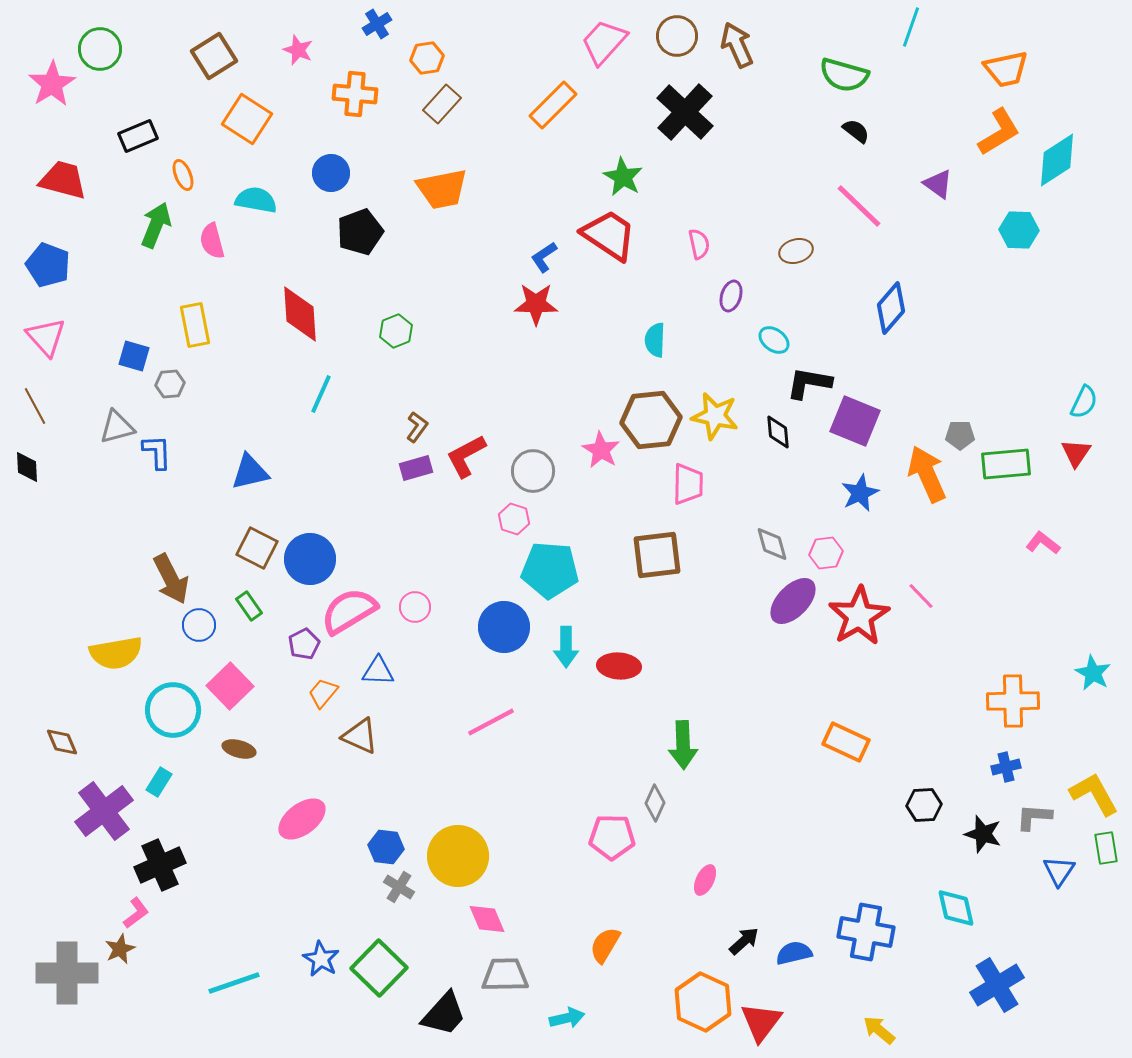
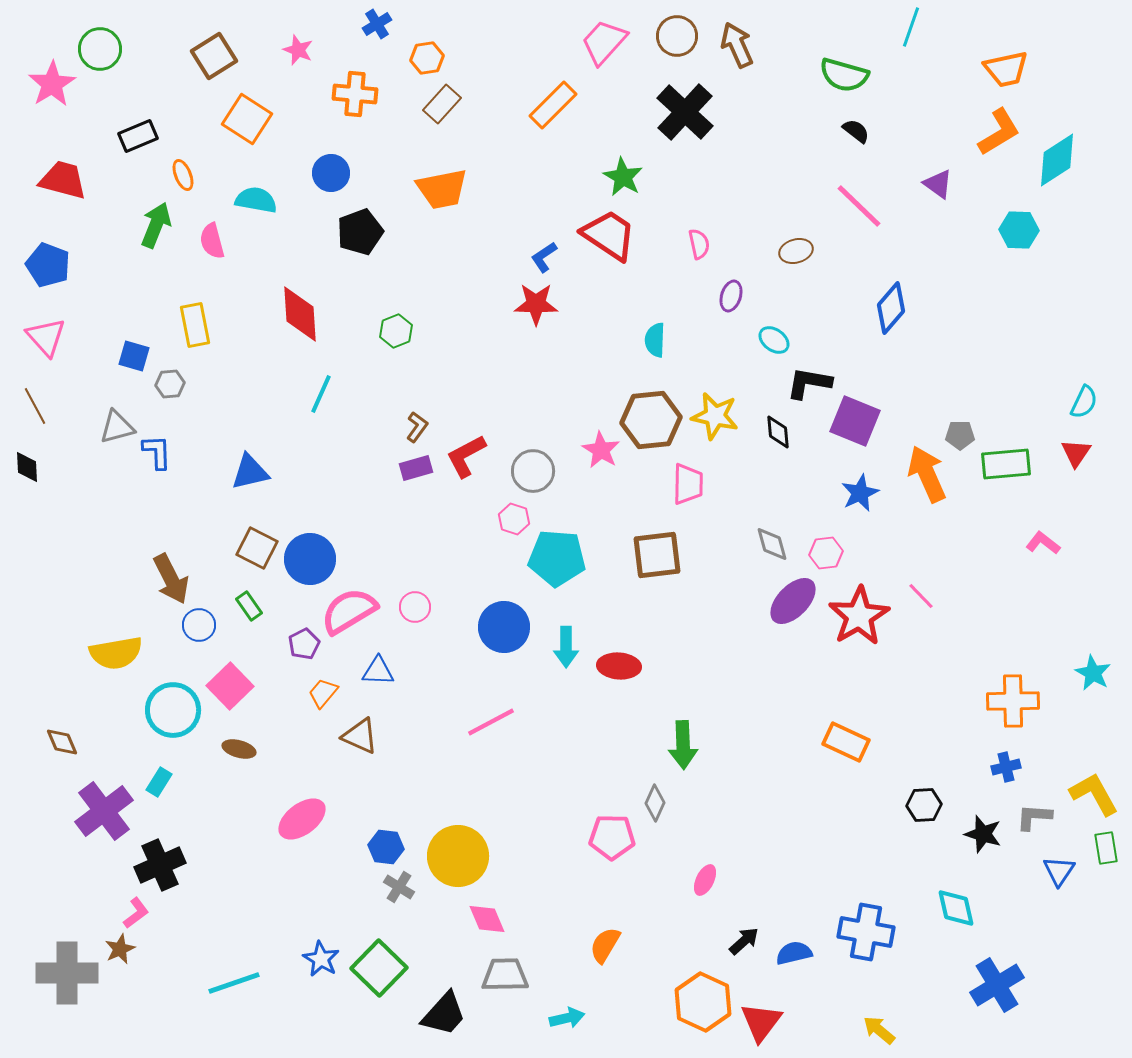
cyan pentagon at (550, 570): moved 7 px right, 12 px up
